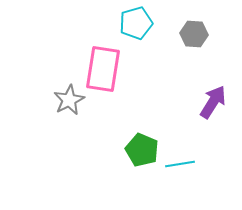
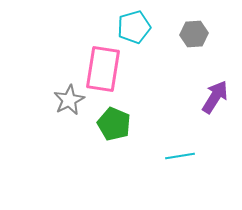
cyan pentagon: moved 2 px left, 4 px down
gray hexagon: rotated 8 degrees counterclockwise
purple arrow: moved 2 px right, 5 px up
green pentagon: moved 28 px left, 26 px up
cyan line: moved 8 px up
